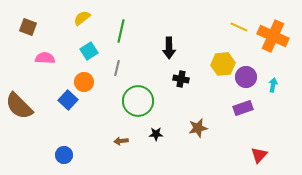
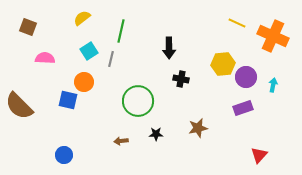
yellow line: moved 2 px left, 4 px up
gray line: moved 6 px left, 9 px up
blue square: rotated 30 degrees counterclockwise
